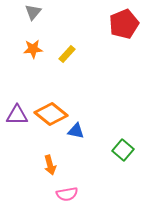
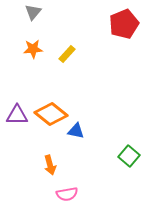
green square: moved 6 px right, 6 px down
